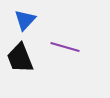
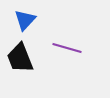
purple line: moved 2 px right, 1 px down
